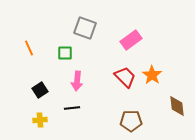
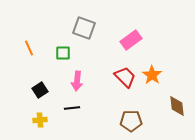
gray square: moved 1 px left
green square: moved 2 px left
